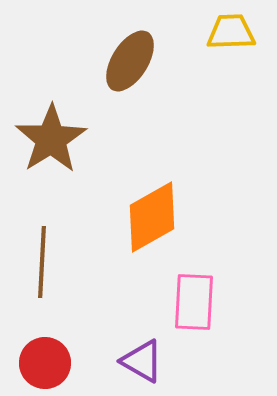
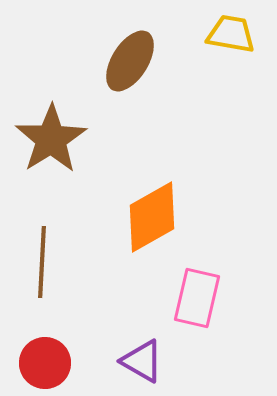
yellow trapezoid: moved 2 px down; rotated 12 degrees clockwise
pink rectangle: moved 3 px right, 4 px up; rotated 10 degrees clockwise
